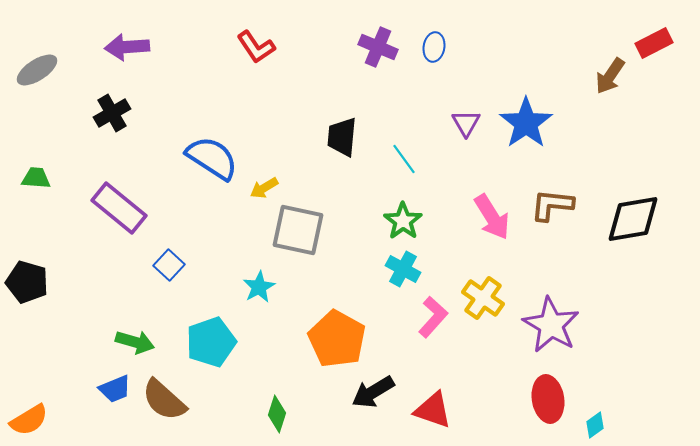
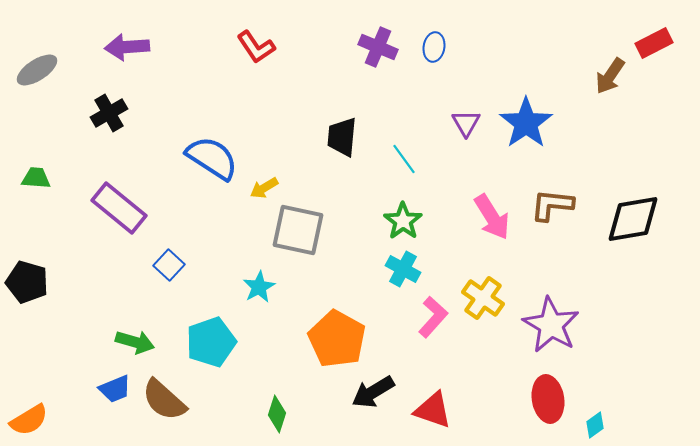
black cross: moved 3 px left
